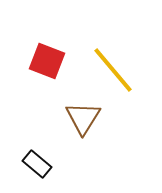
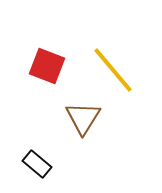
red square: moved 5 px down
